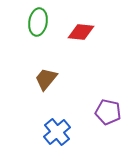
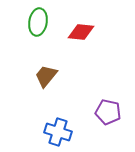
brown trapezoid: moved 3 px up
blue cross: moved 1 px right; rotated 32 degrees counterclockwise
